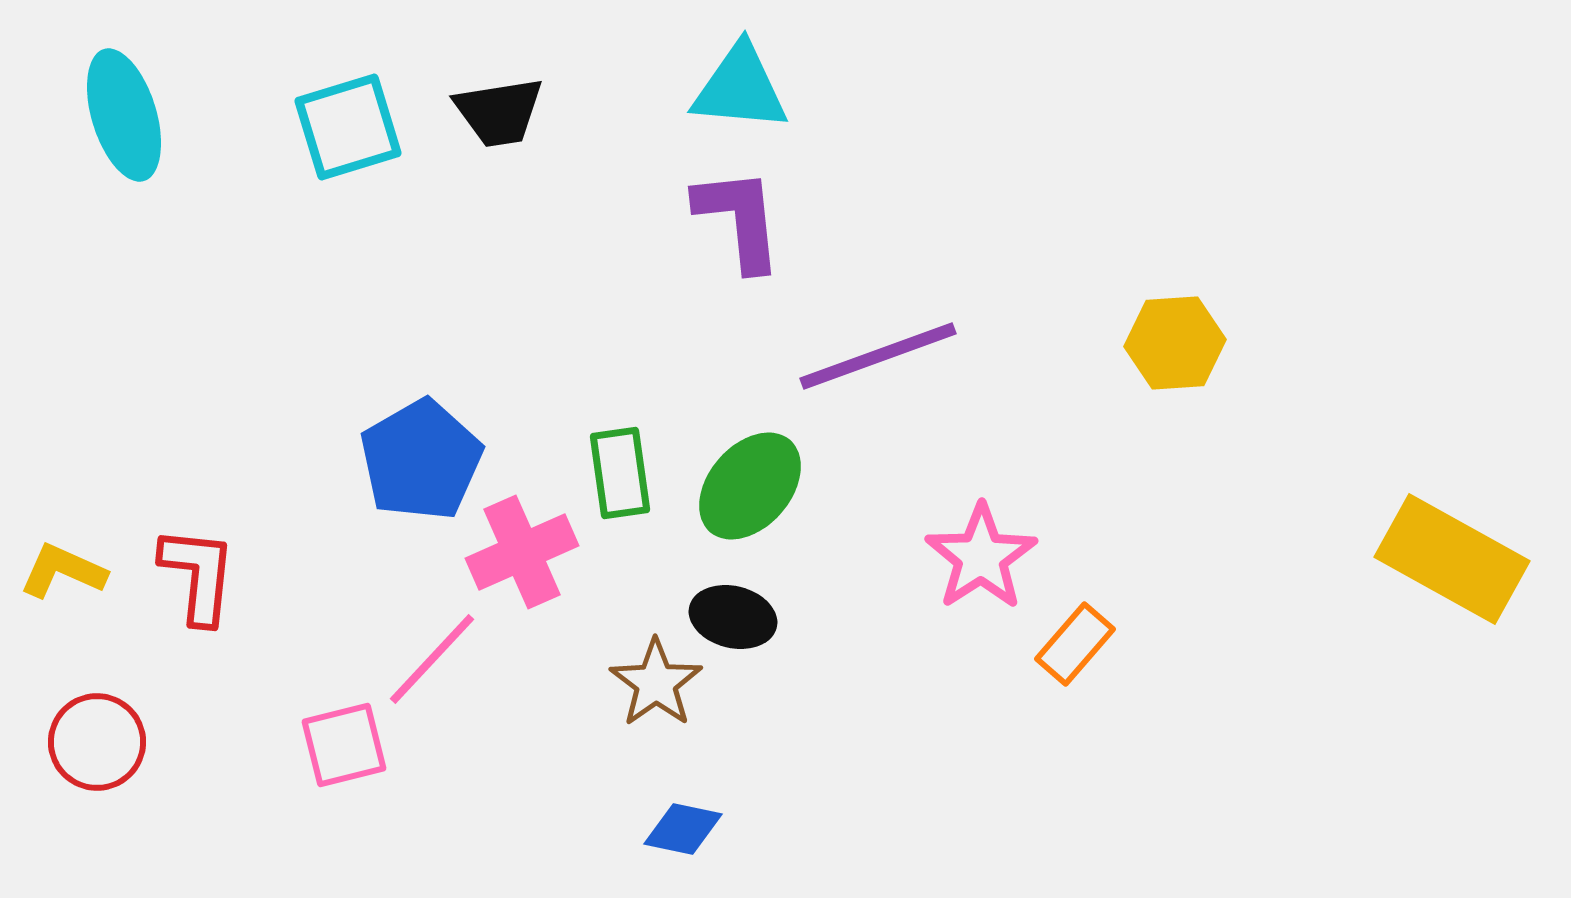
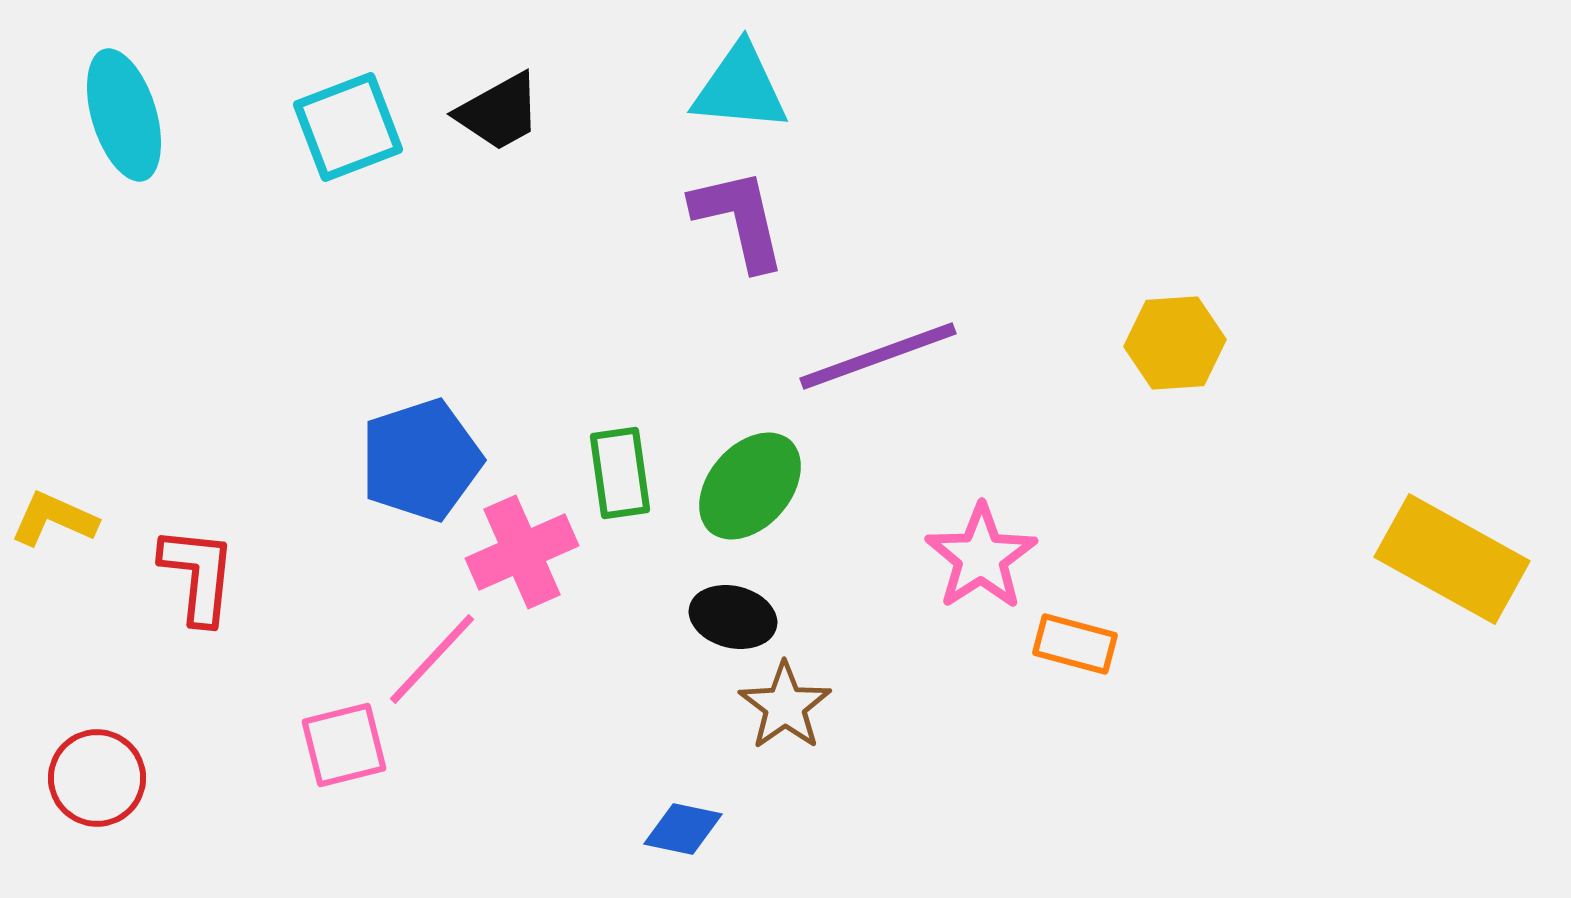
black trapezoid: rotated 20 degrees counterclockwise
cyan square: rotated 4 degrees counterclockwise
purple L-shape: rotated 7 degrees counterclockwise
blue pentagon: rotated 12 degrees clockwise
yellow L-shape: moved 9 px left, 52 px up
orange rectangle: rotated 64 degrees clockwise
brown star: moved 129 px right, 23 px down
red circle: moved 36 px down
